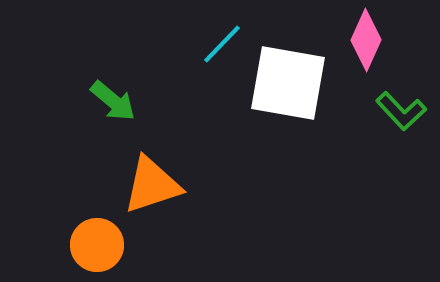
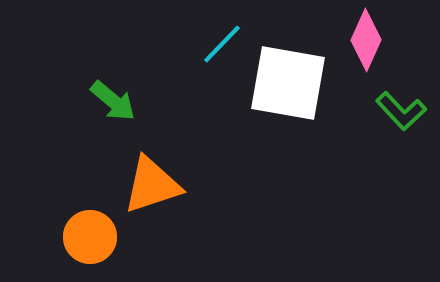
orange circle: moved 7 px left, 8 px up
